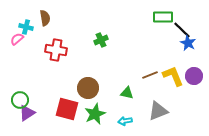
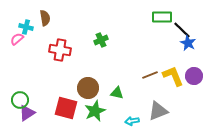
green rectangle: moved 1 px left
red cross: moved 4 px right
green triangle: moved 10 px left
red square: moved 1 px left, 1 px up
green star: moved 3 px up
cyan arrow: moved 7 px right
